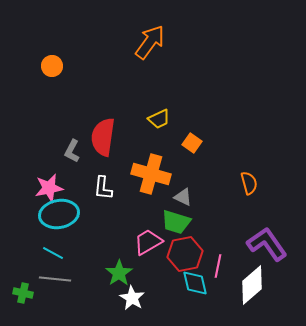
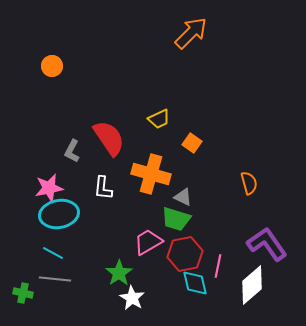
orange arrow: moved 41 px right, 9 px up; rotated 9 degrees clockwise
red semicircle: moved 6 px right, 1 px down; rotated 138 degrees clockwise
green trapezoid: moved 3 px up
